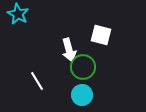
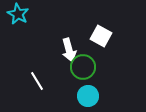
white square: moved 1 px down; rotated 15 degrees clockwise
cyan circle: moved 6 px right, 1 px down
